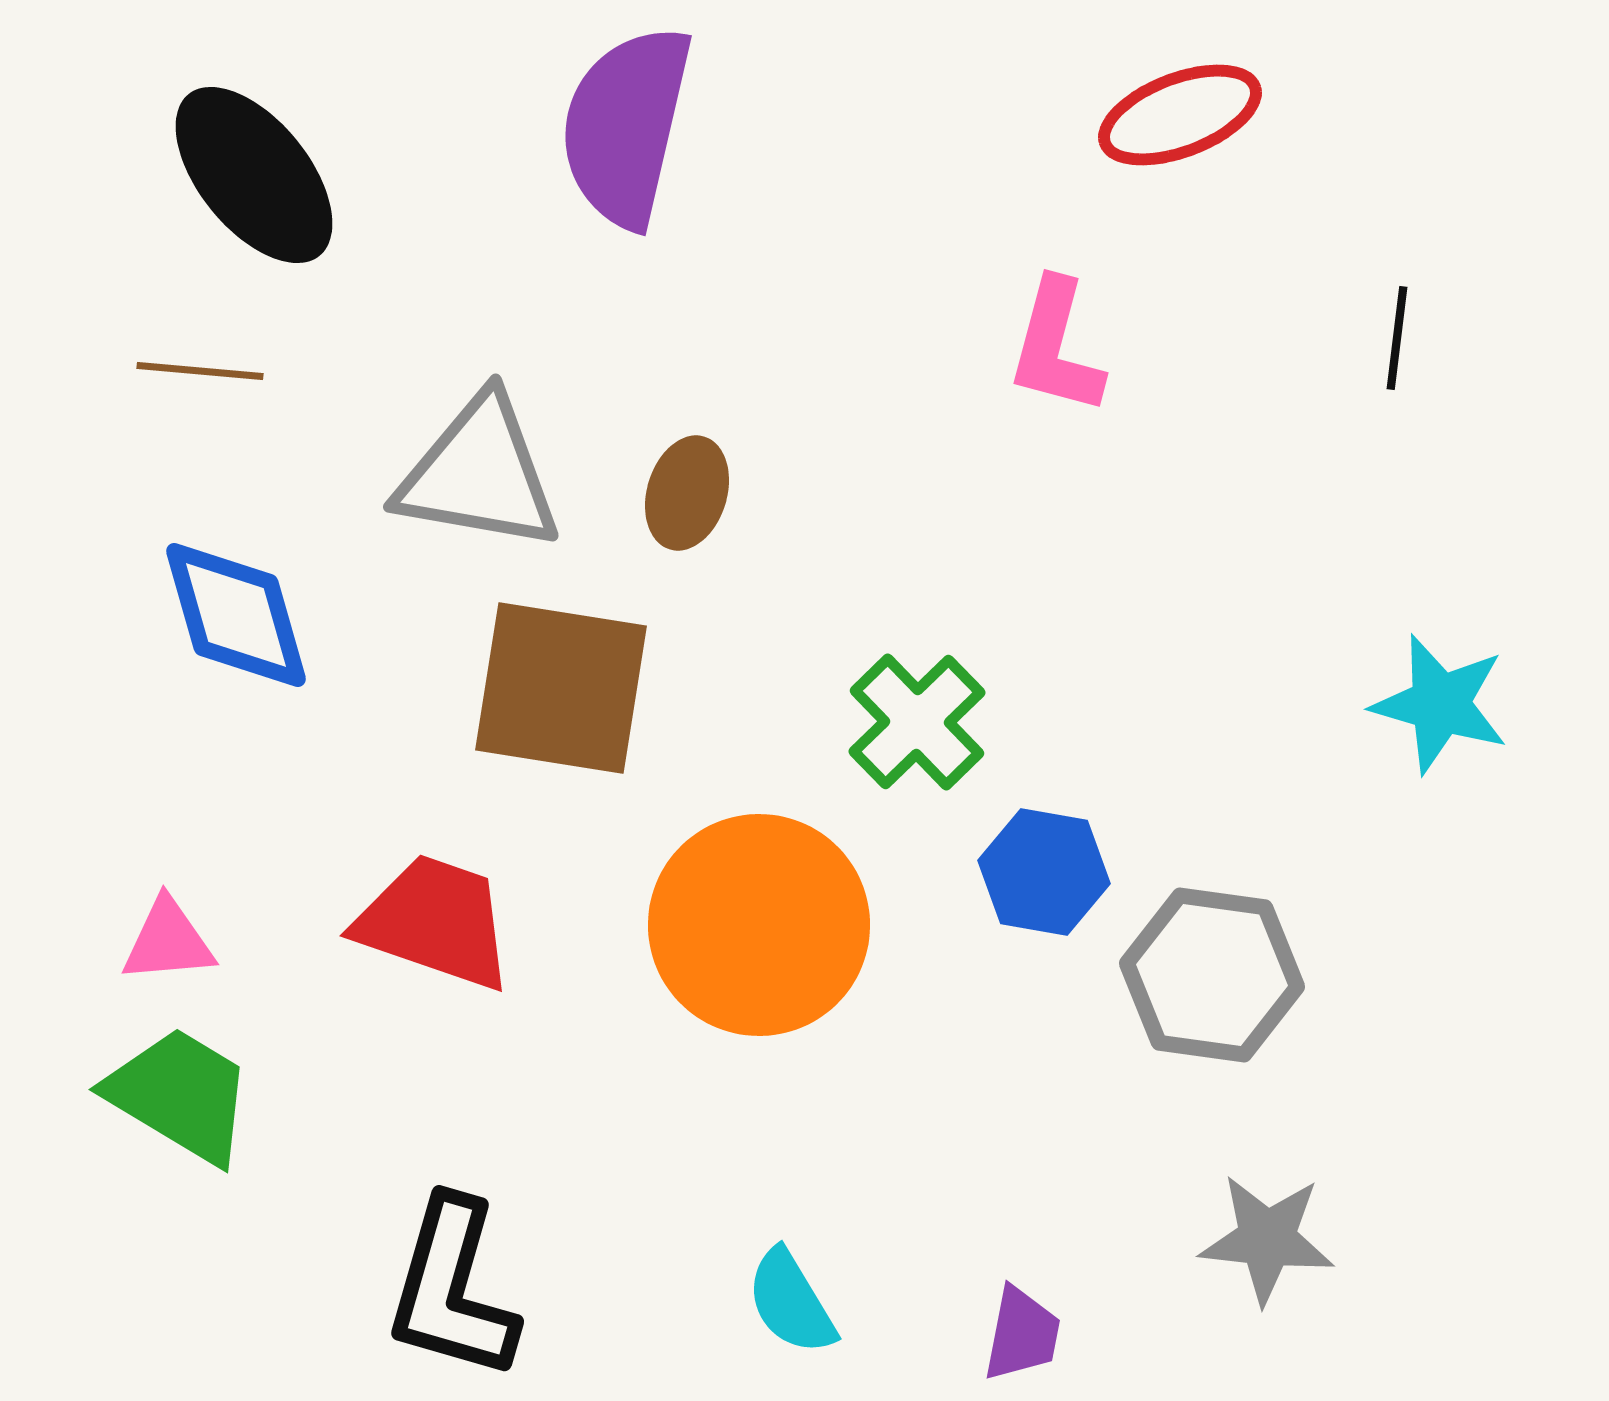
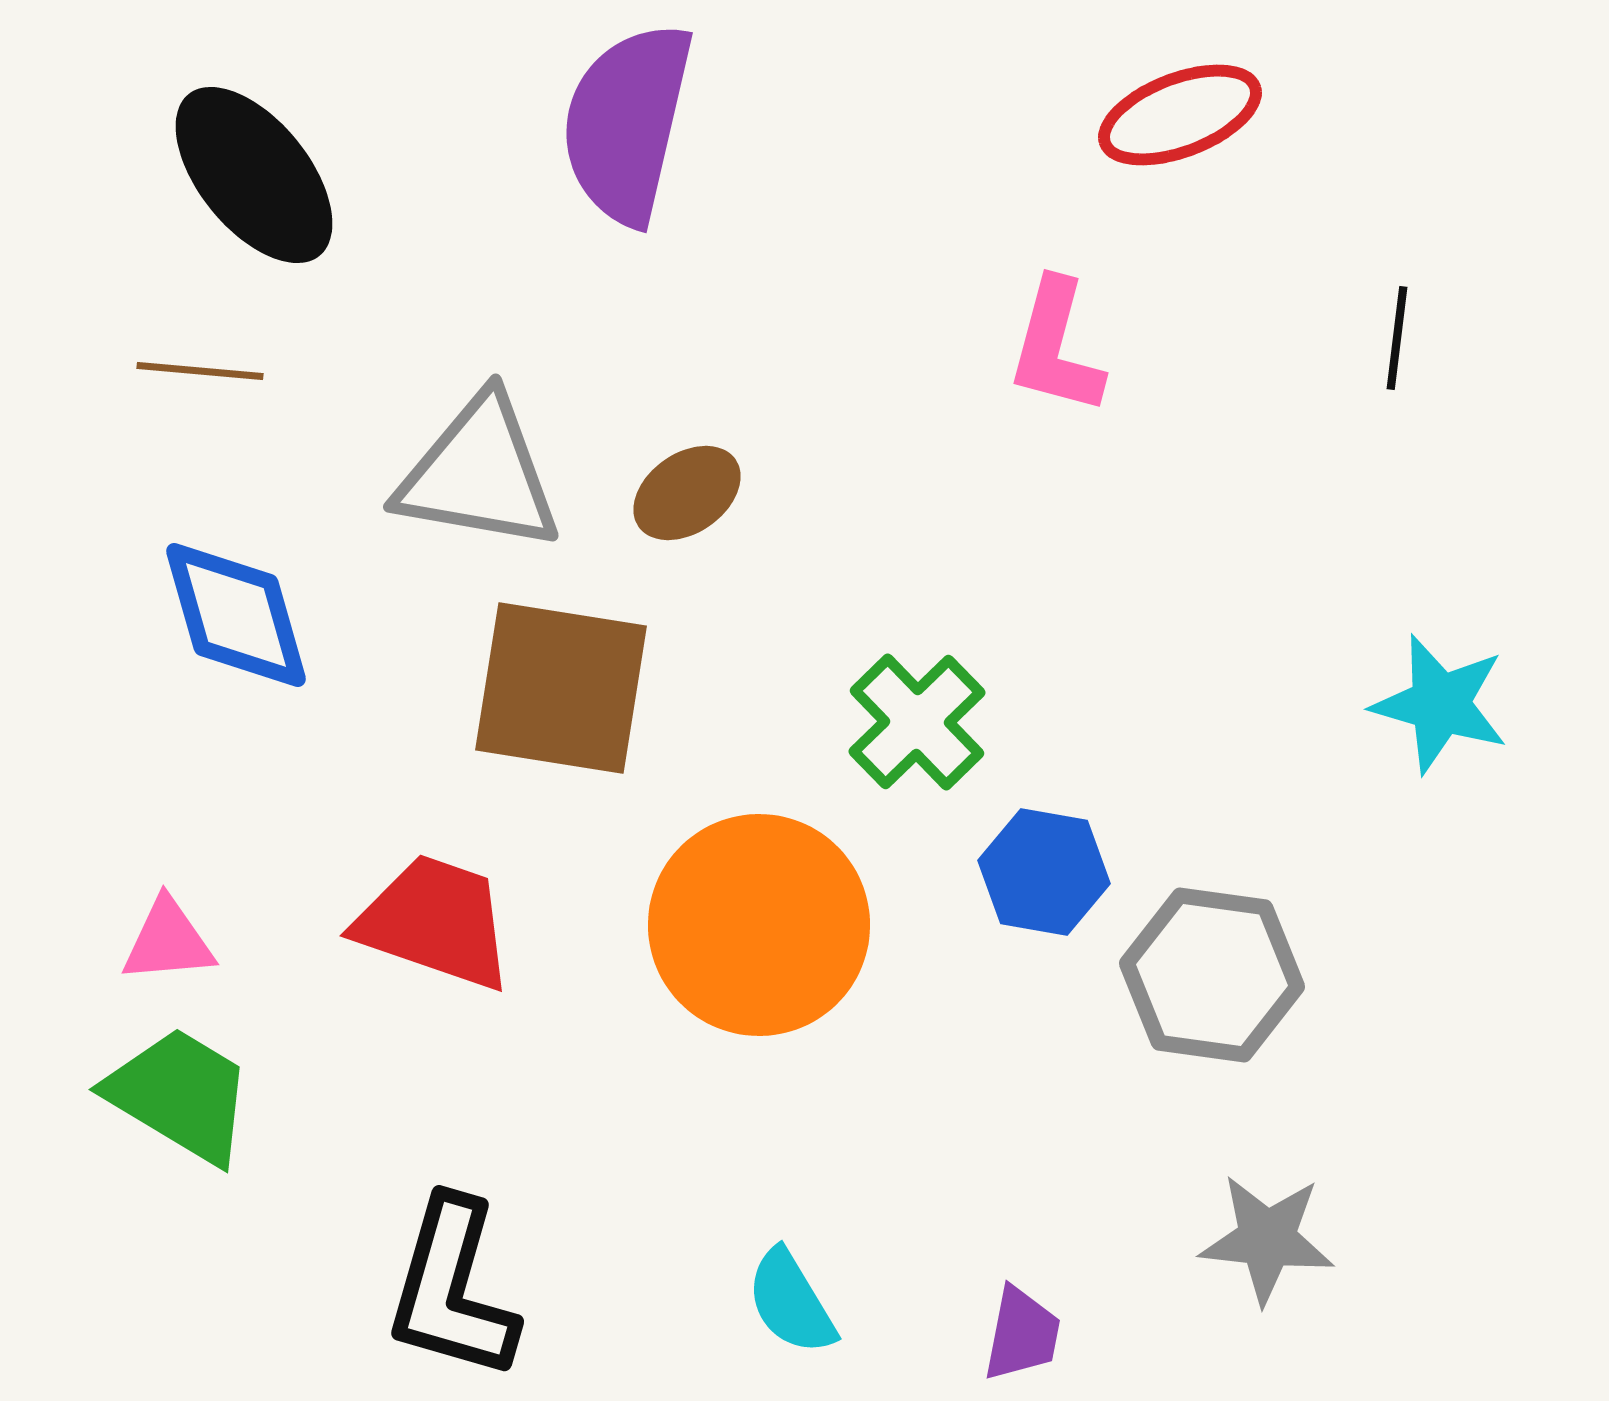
purple semicircle: moved 1 px right, 3 px up
brown ellipse: rotated 38 degrees clockwise
